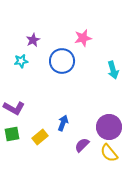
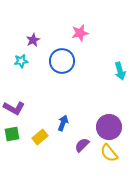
pink star: moved 3 px left, 5 px up
cyan arrow: moved 7 px right, 1 px down
